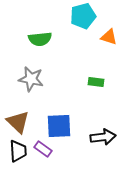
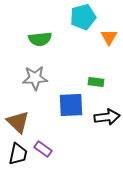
cyan pentagon: moved 1 px down
orange triangle: rotated 42 degrees clockwise
gray star: moved 4 px right, 1 px up; rotated 15 degrees counterclockwise
blue square: moved 12 px right, 21 px up
black arrow: moved 4 px right, 20 px up
black trapezoid: moved 3 px down; rotated 15 degrees clockwise
